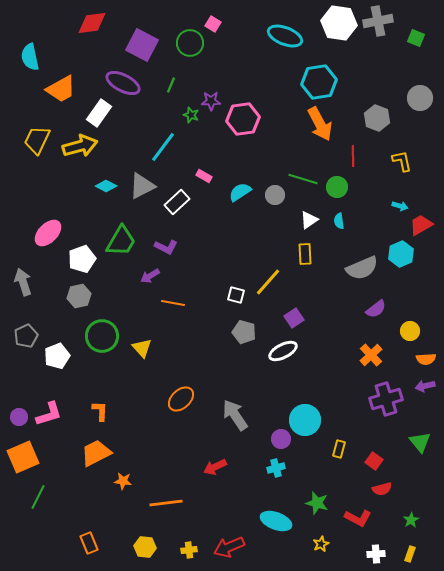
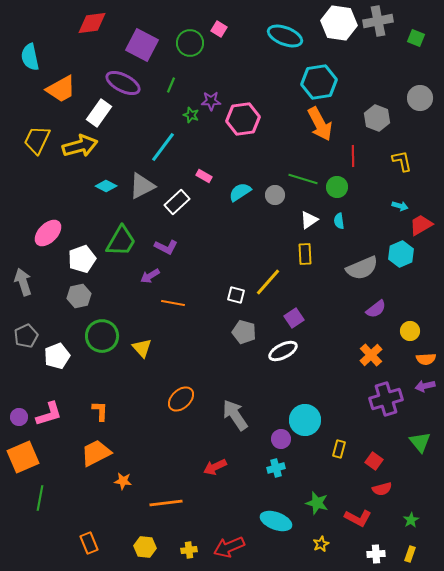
pink square at (213, 24): moved 6 px right, 5 px down
green line at (38, 497): moved 2 px right, 1 px down; rotated 15 degrees counterclockwise
